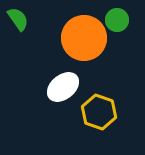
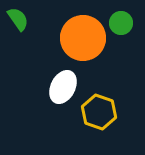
green circle: moved 4 px right, 3 px down
orange circle: moved 1 px left
white ellipse: rotated 24 degrees counterclockwise
